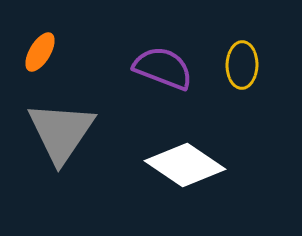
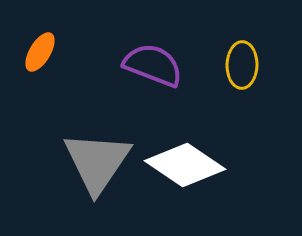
purple semicircle: moved 10 px left, 3 px up
gray triangle: moved 36 px right, 30 px down
